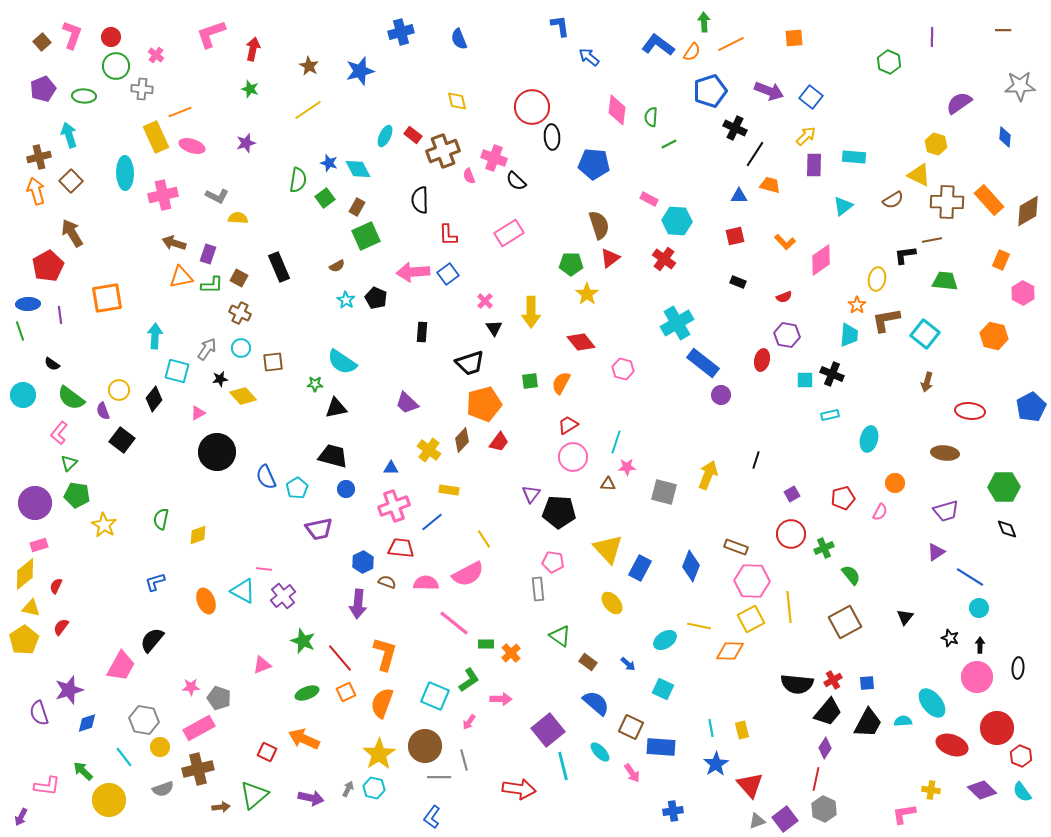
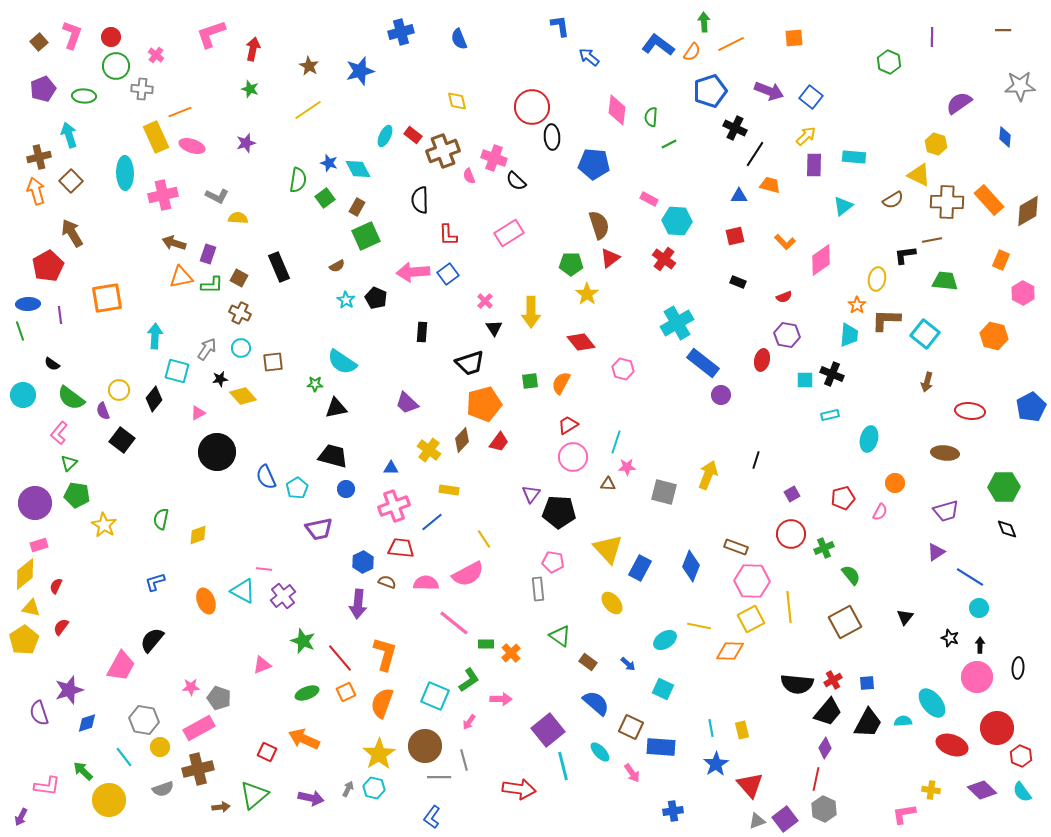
brown square at (42, 42): moved 3 px left
brown L-shape at (886, 320): rotated 12 degrees clockwise
